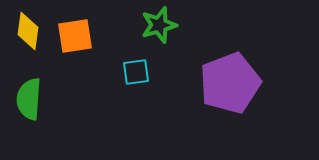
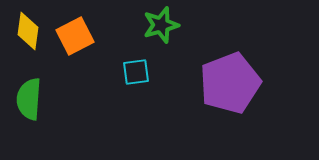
green star: moved 2 px right
orange square: rotated 18 degrees counterclockwise
